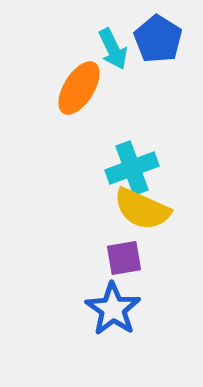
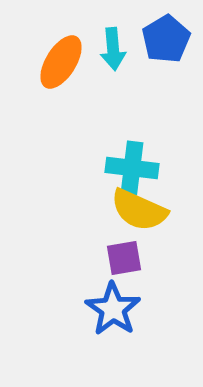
blue pentagon: moved 8 px right; rotated 9 degrees clockwise
cyan arrow: rotated 21 degrees clockwise
orange ellipse: moved 18 px left, 26 px up
cyan cross: rotated 27 degrees clockwise
yellow semicircle: moved 3 px left, 1 px down
